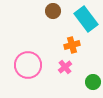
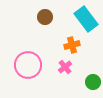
brown circle: moved 8 px left, 6 px down
